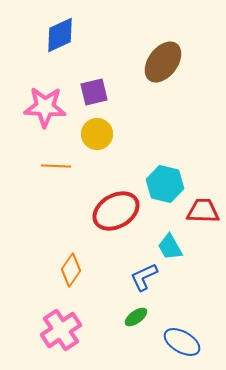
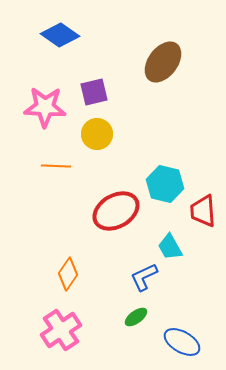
blue diamond: rotated 60 degrees clockwise
red trapezoid: rotated 96 degrees counterclockwise
orange diamond: moved 3 px left, 4 px down
